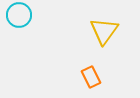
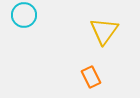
cyan circle: moved 5 px right
